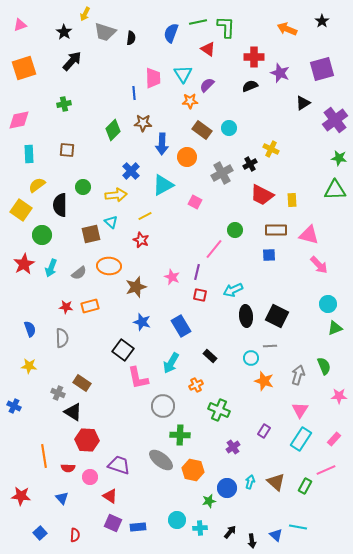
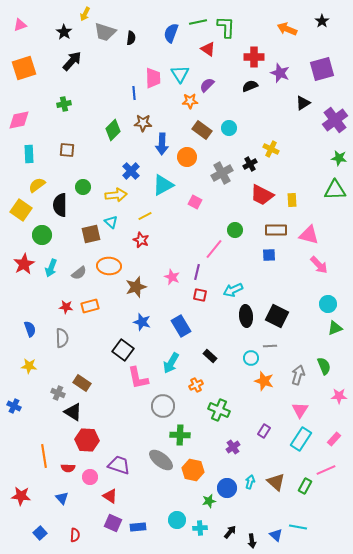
cyan triangle at (183, 74): moved 3 px left
